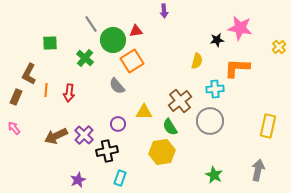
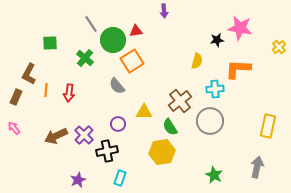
orange L-shape: moved 1 px right, 1 px down
gray arrow: moved 1 px left, 3 px up
